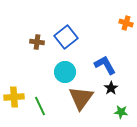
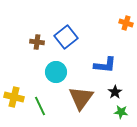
blue L-shape: rotated 125 degrees clockwise
cyan circle: moved 9 px left
black star: moved 4 px right, 4 px down
yellow cross: rotated 18 degrees clockwise
